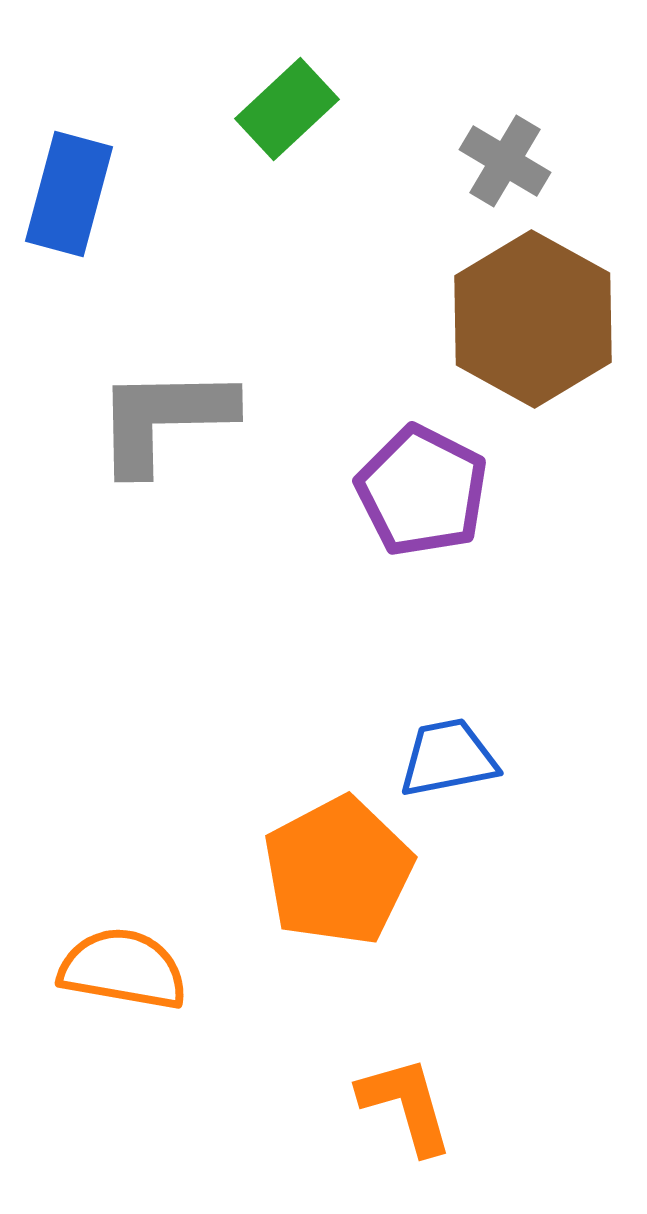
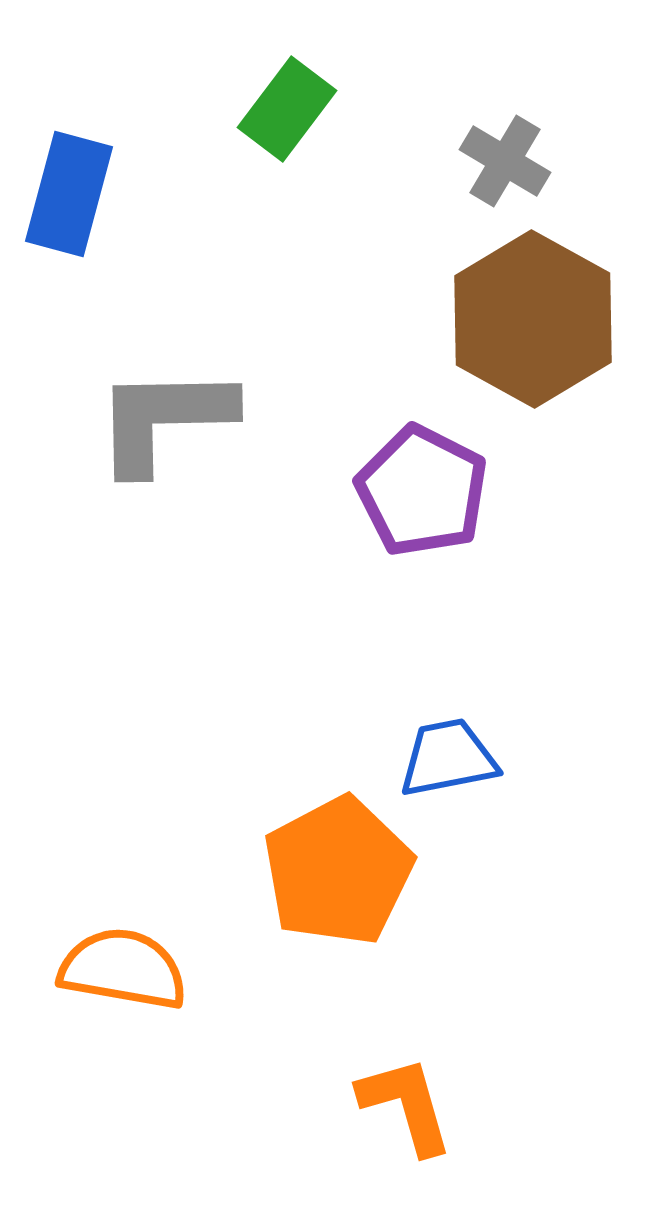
green rectangle: rotated 10 degrees counterclockwise
